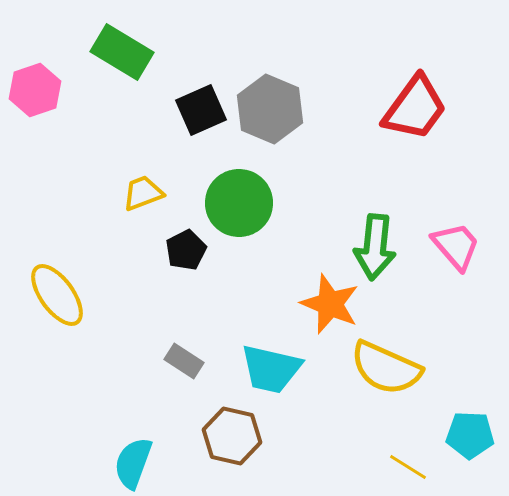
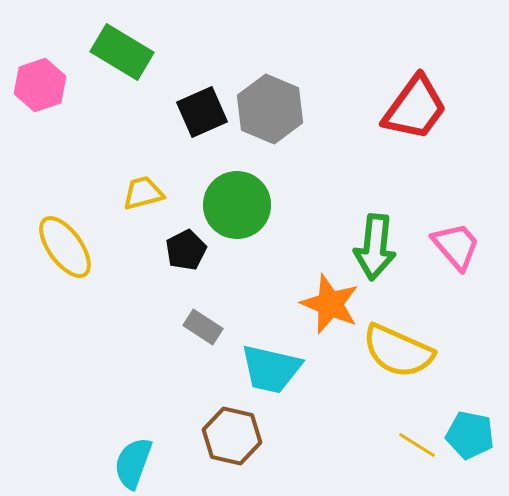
pink hexagon: moved 5 px right, 5 px up
black square: moved 1 px right, 2 px down
yellow trapezoid: rotated 6 degrees clockwise
green circle: moved 2 px left, 2 px down
yellow ellipse: moved 8 px right, 48 px up
gray rectangle: moved 19 px right, 34 px up
yellow semicircle: moved 12 px right, 17 px up
cyan pentagon: rotated 9 degrees clockwise
yellow line: moved 9 px right, 22 px up
